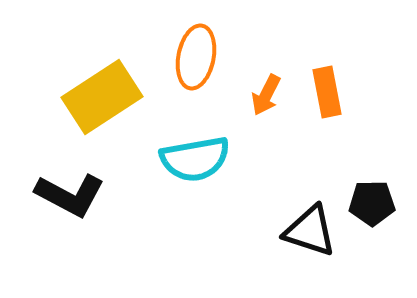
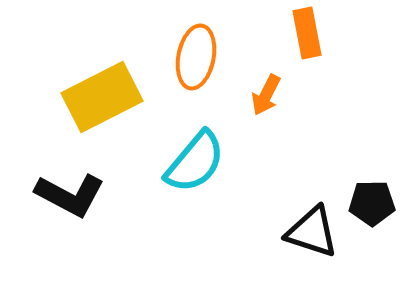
orange rectangle: moved 20 px left, 59 px up
yellow rectangle: rotated 6 degrees clockwise
cyan semicircle: moved 3 px down; rotated 40 degrees counterclockwise
black triangle: moved 2 px right, 1 px down
